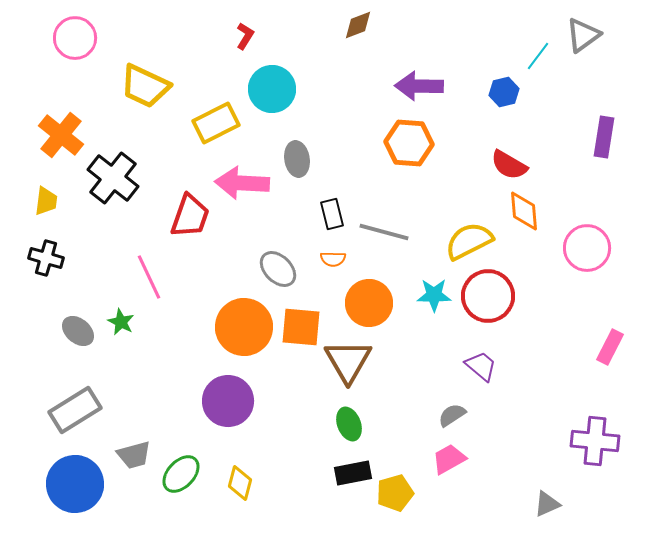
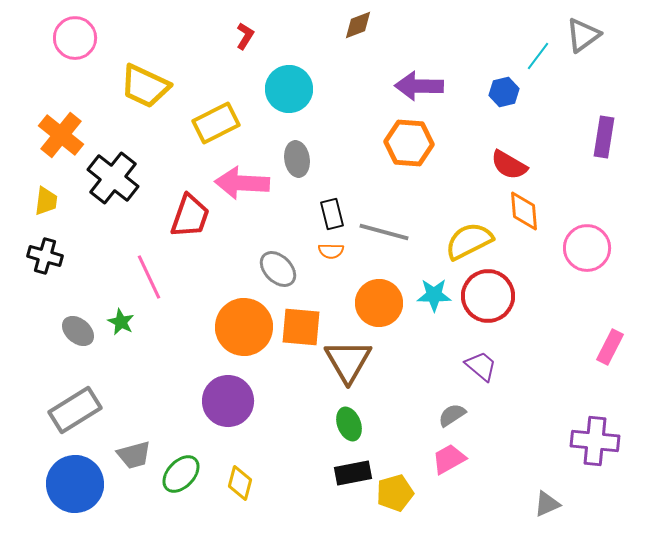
cyan circle at (272, 89): moved 17 px right
black cross at (46, 258): moved 1 px left, 2 px up
orange semicircle at (333, 259): moved 2 px left, 8 px up
orange circle at (369, 303): moved 10 px right
